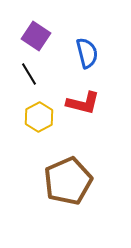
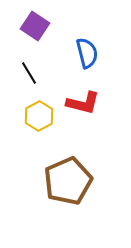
purple square: moved 1 px left, 10 px up
black line: moved 1 px up
yellow hexagon: moved 1 px up
